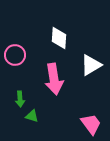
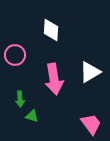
white diamond: moved 8 px left, 8 px up
white triangle: moved 1 px left, 7 px down
